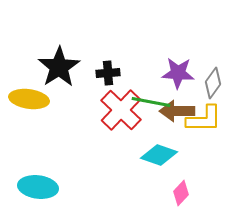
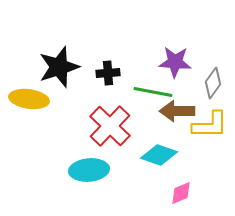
black star: rotated 15 degrees clockwise
purple star: moved 3 px left, 11 px up
green line: moved 2 px right, 10 px up
red cross: moved 11 px left, 16 px down
yellow L-shape: moved 6 px right, 6 px down
cyan ellipse: moved 51 px right, 17 px up; rotated 12 degrees counterclockwise
pink diamond: rotated 25 degrees clockwise
